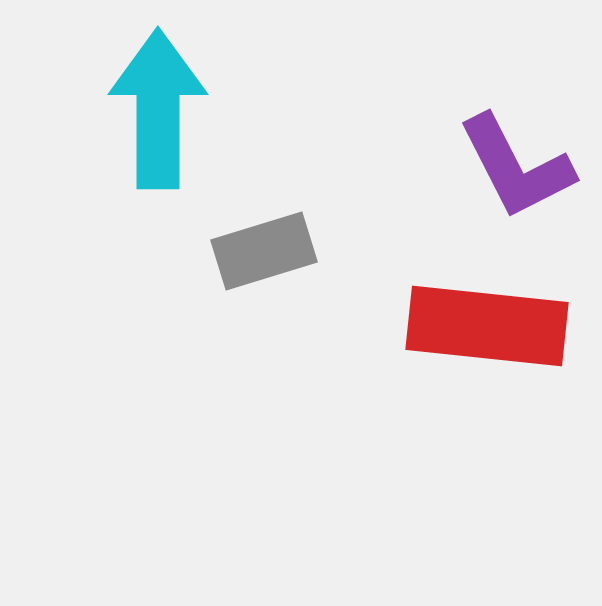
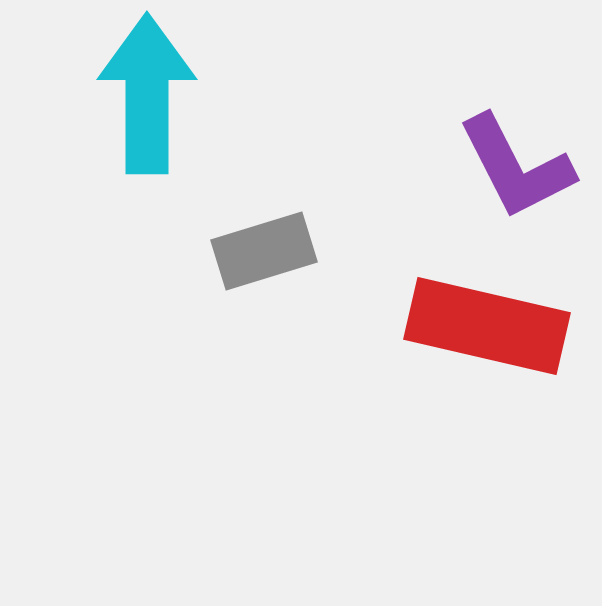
cyan arrow: moved 11 px left, 15 px up
red rectangle: rotated 7 degrees clockwise
